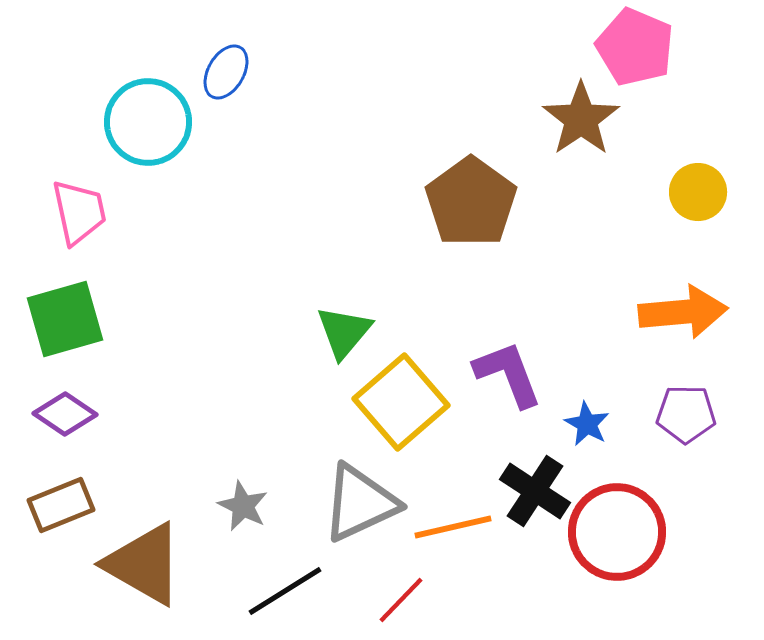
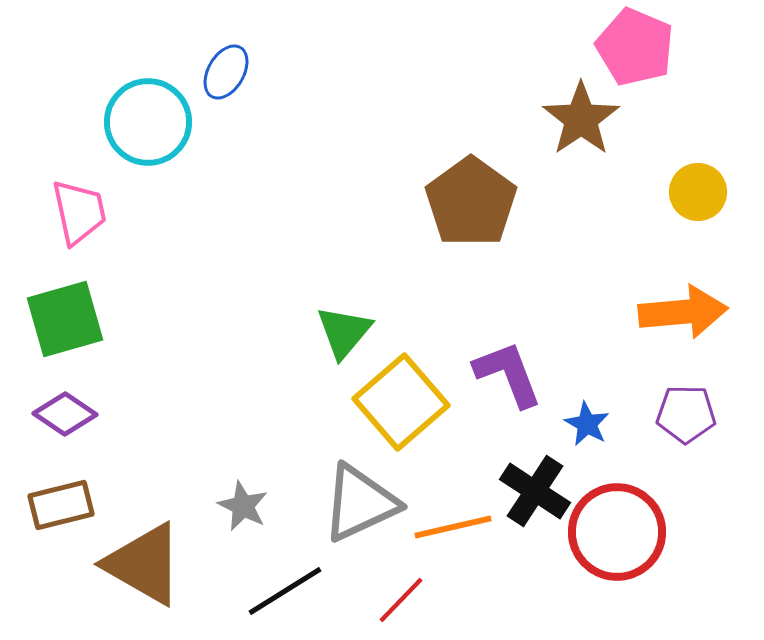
brown rectangle: rotated 8 degrees clockwise
